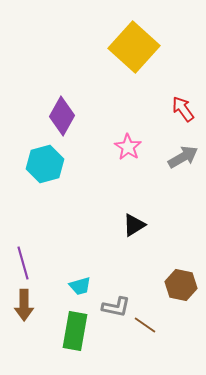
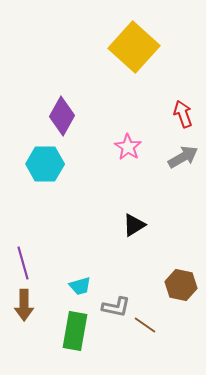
red arrow: moved 5 px down; rotated 16 degrees clockwise
cyan hexagon: rotated 15 degrees clockwise
